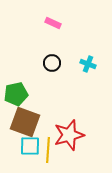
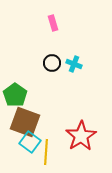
pink rectangle: rotated 49 degrees clockwise
cyan cross: moved 14 px left
green pentagon: moved 1 px left, 1 px down; rotated 25 degrees counterclockwise
red star: moved 12 px right, 1 px down; rotated 16 degrees counterclockwise
cyan square: moved 4 px up; rotated 35 degrees clockwise
yellow line: moved 2 px left, 2 px down
